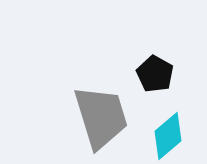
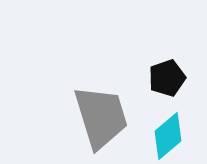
black pentagon: moved 12 px right, 4 px down; rotated 24 degrees clockwise
